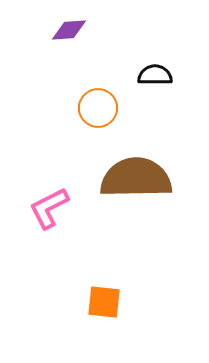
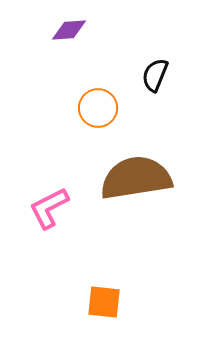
black semicircle: rotated 68 degrees counterclockwise
brown semicircle: rotated 8 degrees counterclockwise
